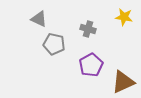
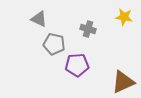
purple pentagon: moved 14 px left; rotated 25 degrees clockwise
